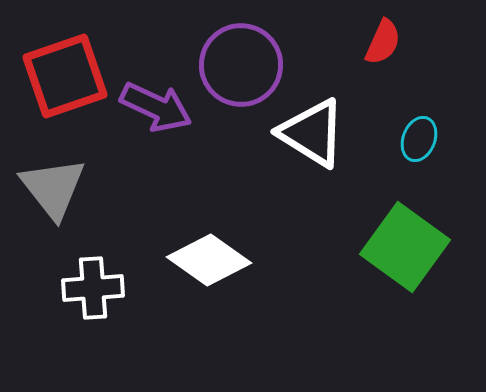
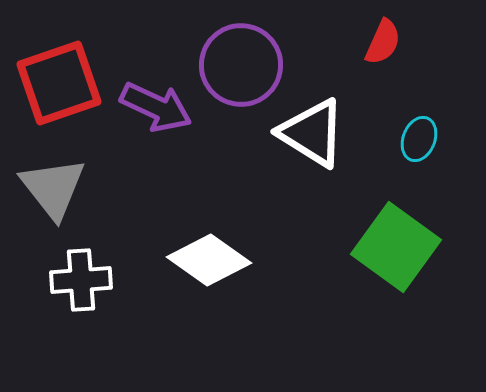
red square: moved 6 px left, 7 px down
green square: moved 9 px left
white cross: moved 12 px left, 8 px up
